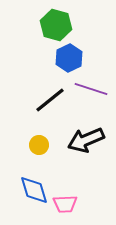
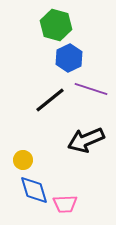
yellow circle: moved 16 px left, 15 px down
